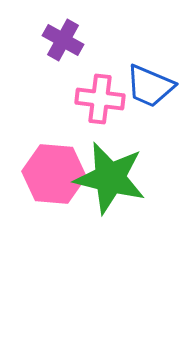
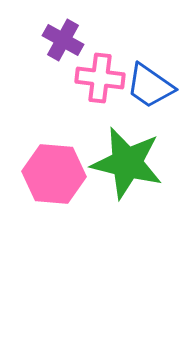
blue trapezoid: rotated 12 degrees clockwise
pink cross: moved 21 px up
green star: moved 17 px right, 15 px up
